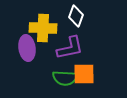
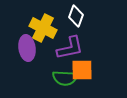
yellow cross: rotated 24 degrees clockwise
orange square: moved 2 px left, 4 px up
